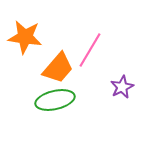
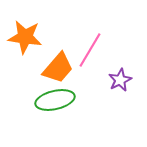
purple star: moved 2 px left, 7 px up
